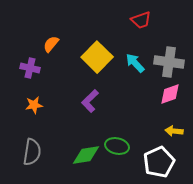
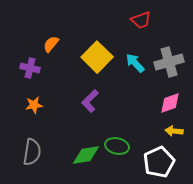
gray cross: rotated 24 degrees counterclockwise
pink diamond: moved 9 px down
